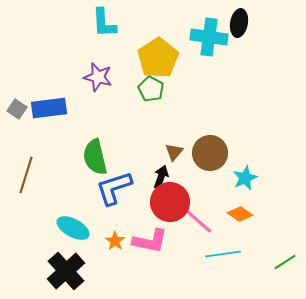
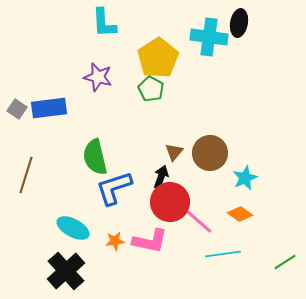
orange star: rotated 30 degrees clockwise
